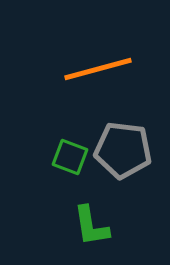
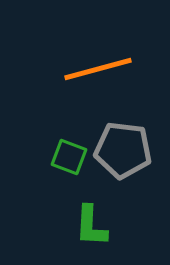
green square: moved 1 px left
green L-shape: rotated 12 degrees clockwise
